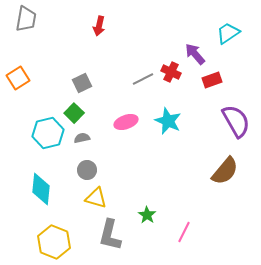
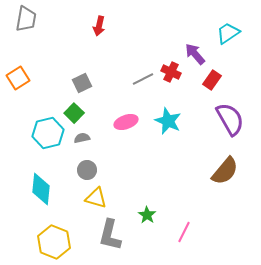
red rectangle: rotated 36 degrees counterclockwise
purple semicircle: moved 6 px left, 2 px up
